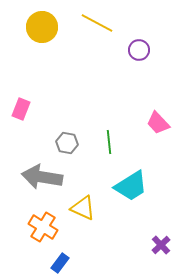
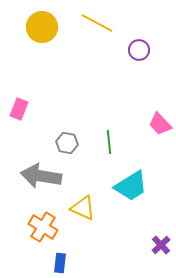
pink rectangle: moved 2 px left
pink trapezoid: moved 2 px right, 1 px down
gray arrow: moved 1 px left, 1 px up
blue rectangle: rotated 30 degrees counterclockwise
